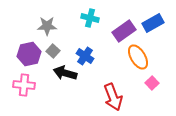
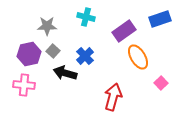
cyan cross: moved 4 px left, 1 px up
blue rectangle: moved 7 px right, 4 px up; rotated 10 degrees clockwise
blue cross: rotated 12 degrees clockwise
pink square: moved 9 px right
red arrow: rotated 144 degrees counterclockwise
